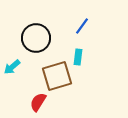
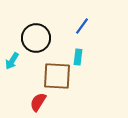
cyan arrow: moved 6 px up; rotated 18 degrees counterclockwise
brown square: rotated 20 degrees clockwise
